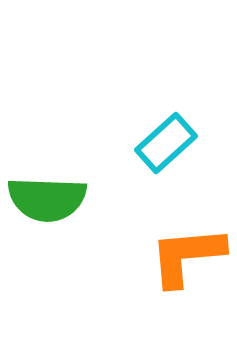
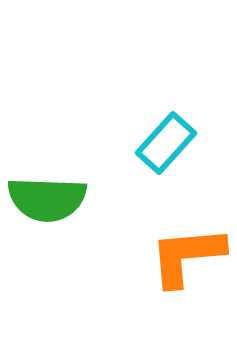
cyan rectangle: rotated 6 degrees counterclockwise
